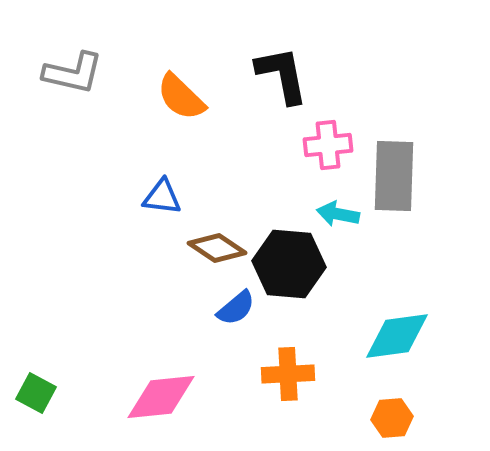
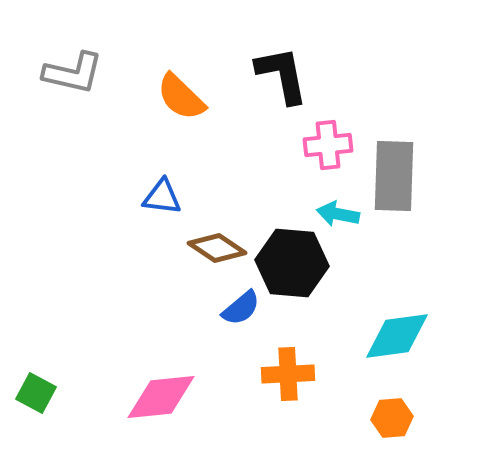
black hexagon: moved 3 px right, 1 px up
blue semicircle: moved 5 px right
